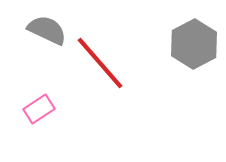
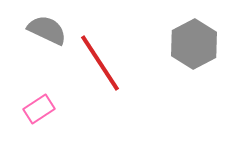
red line: rotated 8 degrees clockwise
